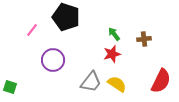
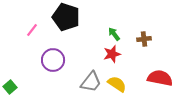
red semicircle: moved 1 px left, 3 px up; rotated 105 degrees counterclockwise
green square: rotated 32 degrees clockwise
